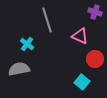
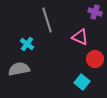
pink triangle: moved 1 px down
